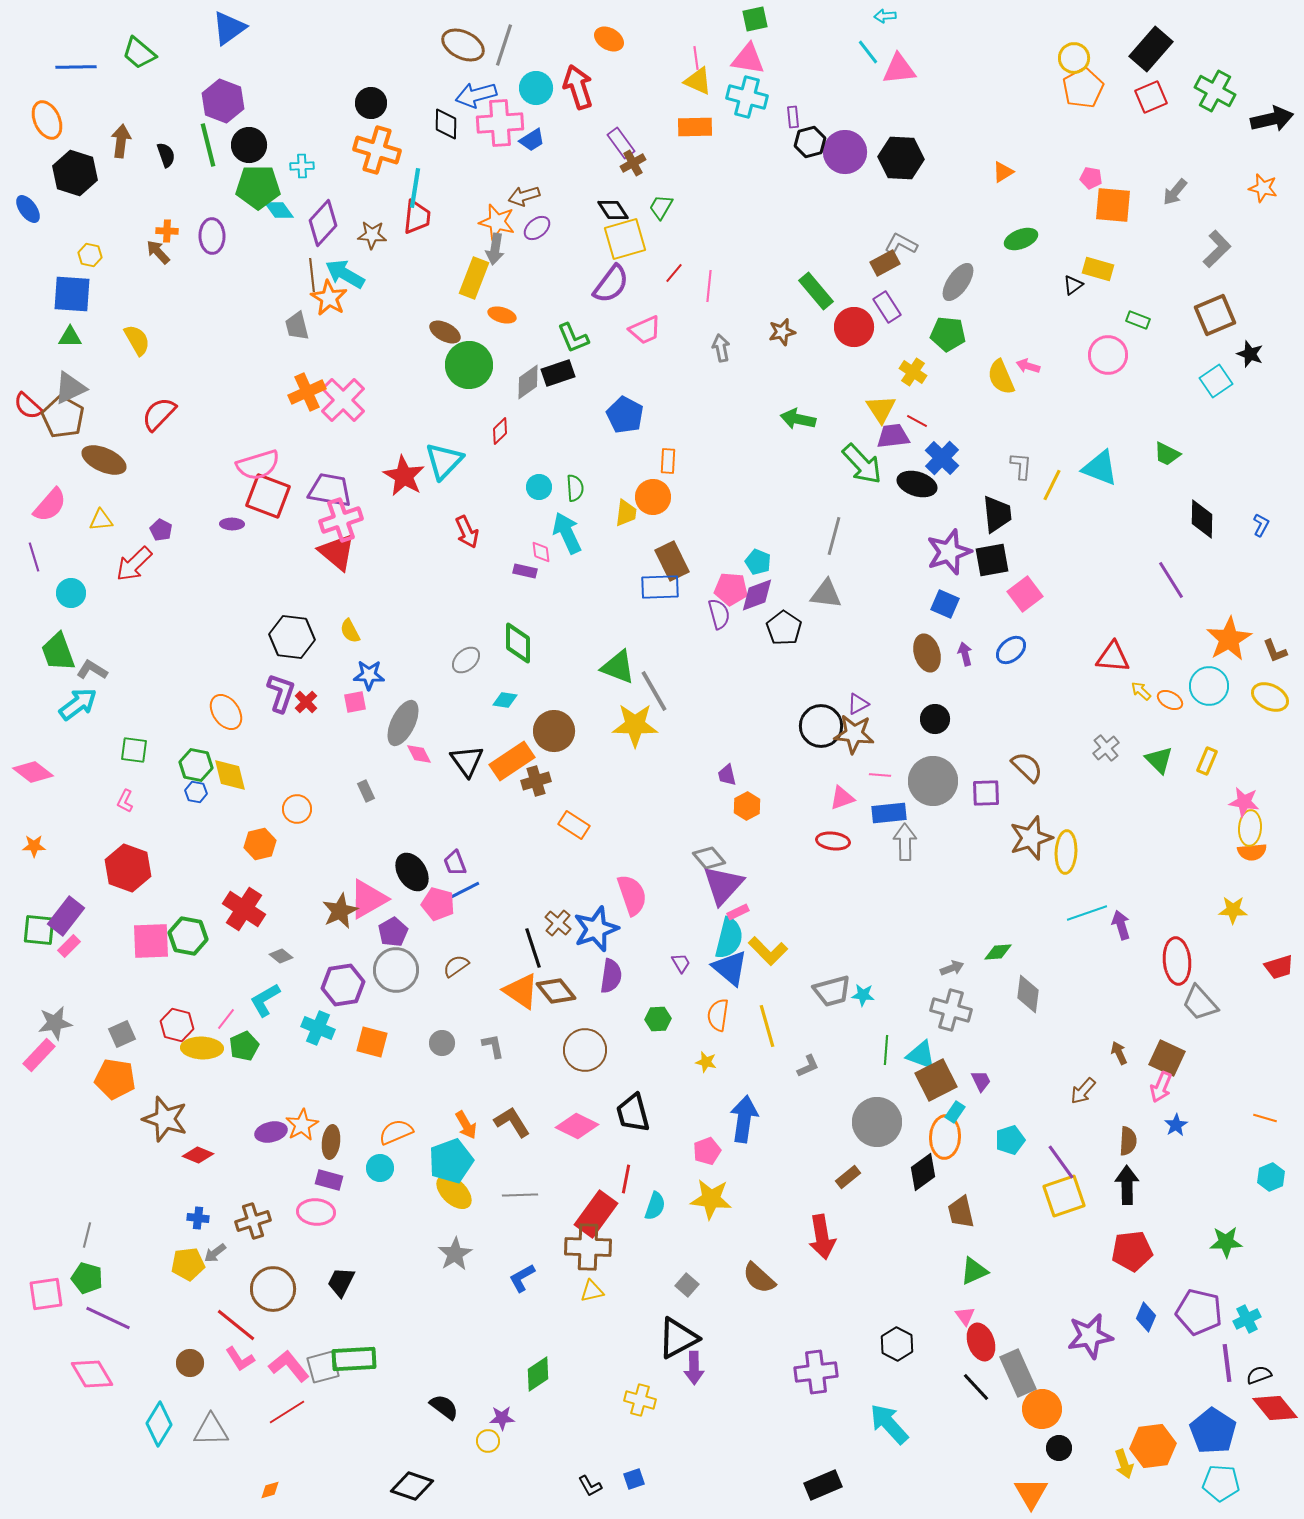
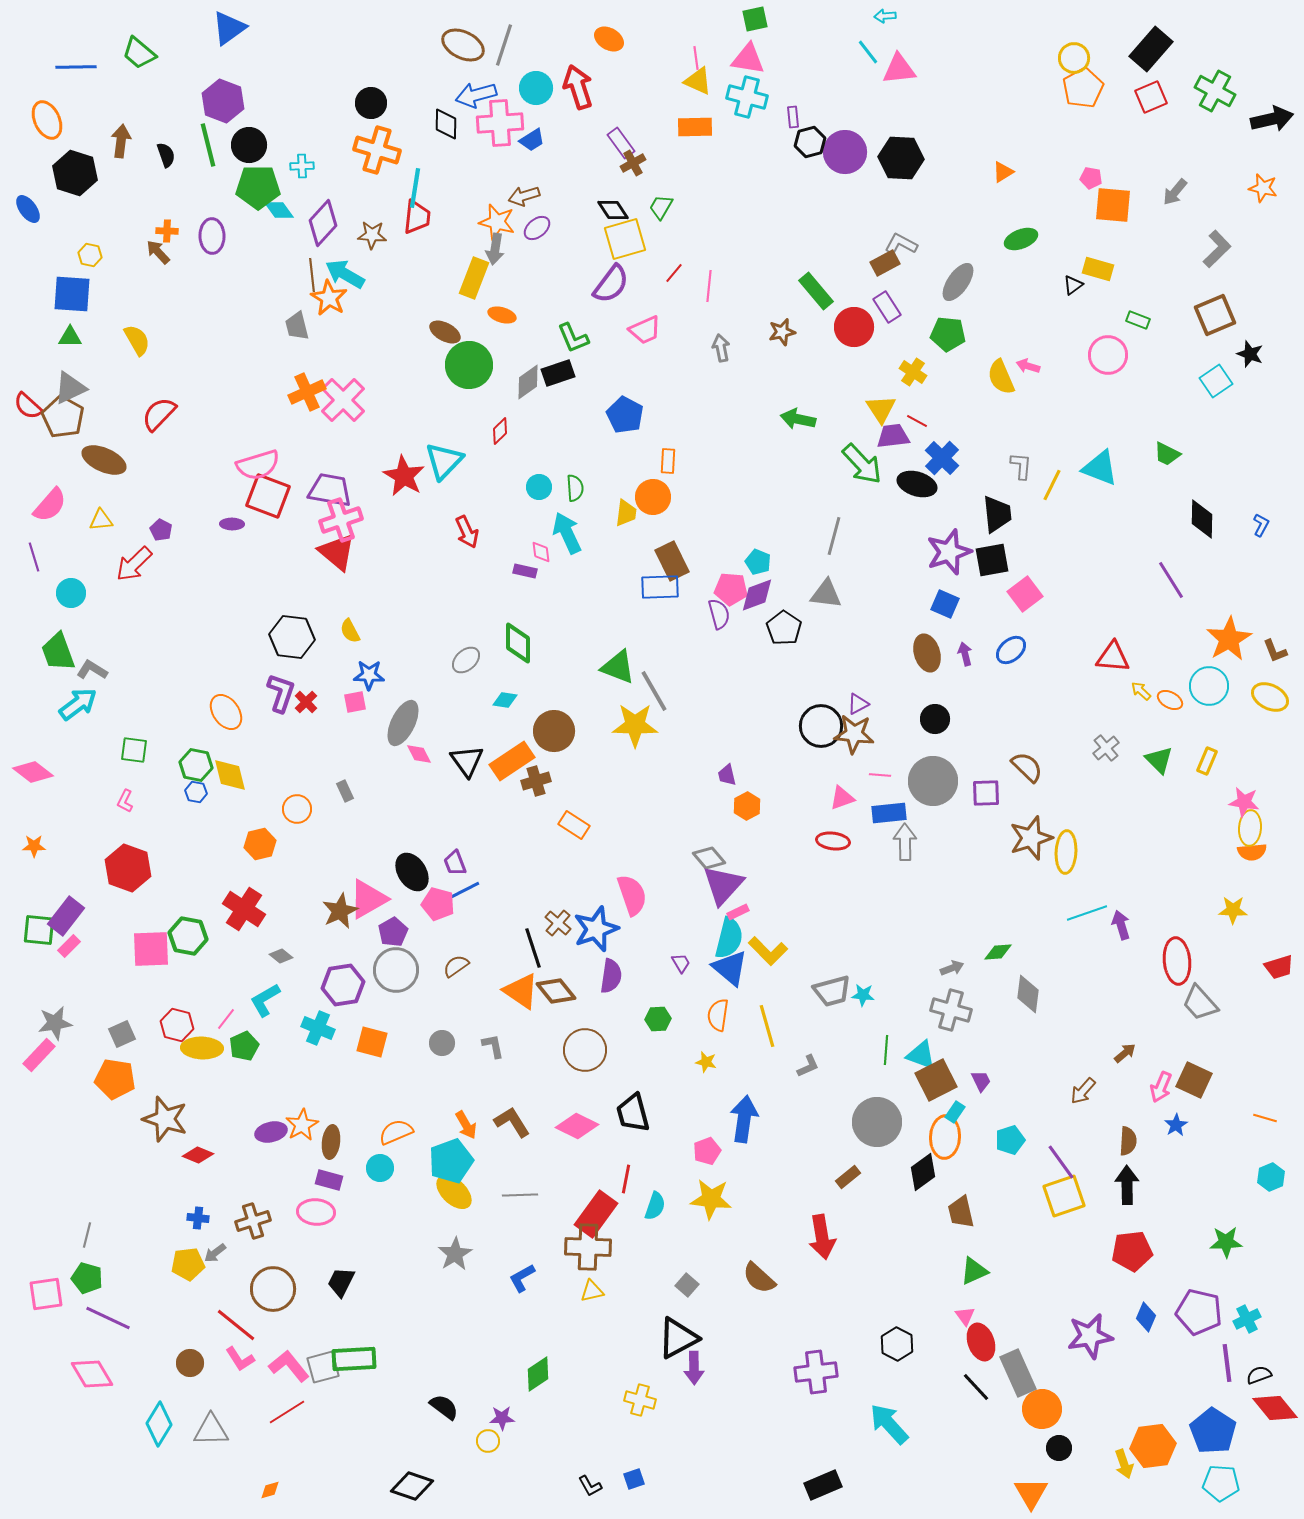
gray rectangle at (366, 791): moved 21 px left
pink square at (151, 941): moved 8 px down
brown arrow at (1119, 1053): moved 6 px right; rotated 75 degrees clockwise
brown square at (1167, 1058): moved 27 px right, 22 px down
